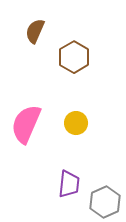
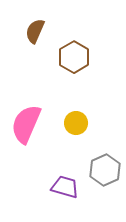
purple trapezoid: moved 4 px left, 3 px down; rotated 80 degrees counterclockwise
gray hexagon: moved 32 px up
